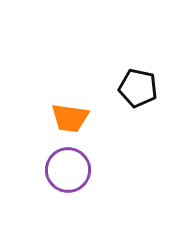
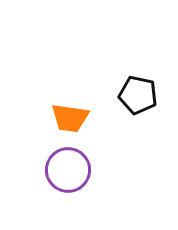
black pentagon: moved 7 px down
